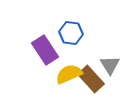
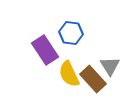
gray triangle: moved 1 px down
yellow semicircle: rotated 92 degrees counterclockwise
brown rectangle: moved 2 px right
